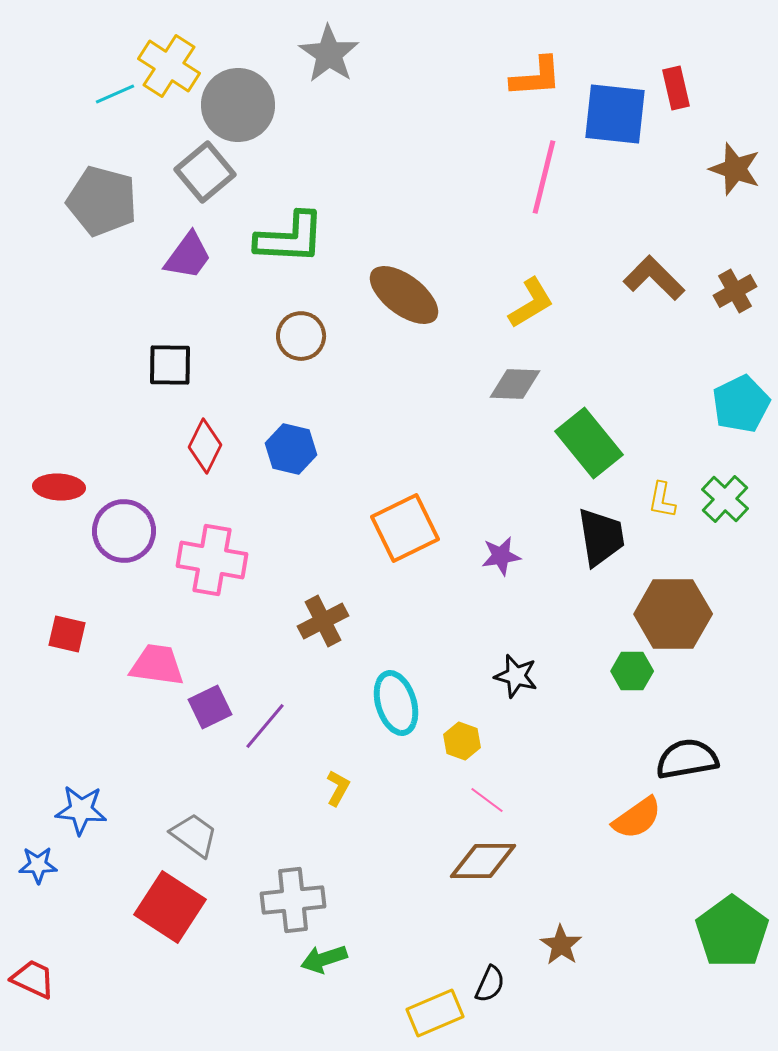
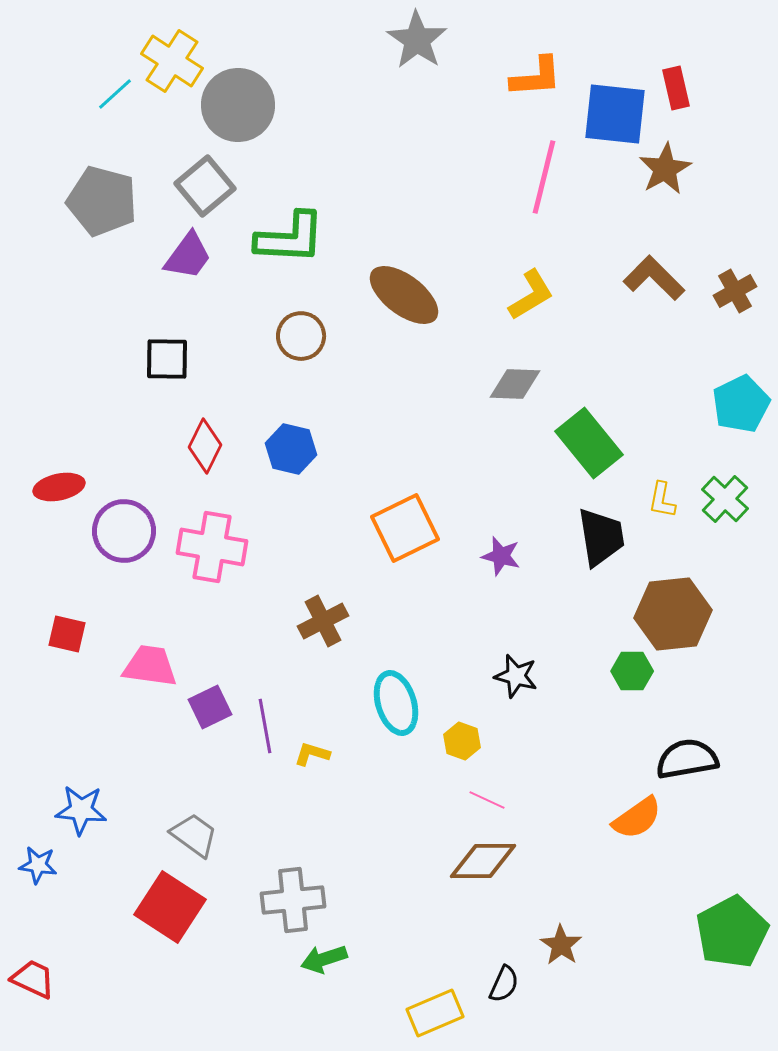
gray star at (329, 54): moved 88 px right, 14 px up
yellow cross at (169, 66): moved 3 px right, 5 px up
cyan line at (115, 94): rotated 18 degrees counterclockwise
brown star at (735, 169): moved 70 px left; rotated 24 degrees clockwise
gray square at (205, 172): moved 14 px down
yellow L-shape at (531, 303): moved 8 px up
black square at (170, 365): moved 3 px left, 6 px up
red ellipse at (59, 487): rotated 15 degrees counterclockwise
purple star at (501, 556): rotated 24 degrees clockwise
pink cross at (212, 560): moved 13 px up
brown hexagon at (673, 614): rotated 6 degrees counterclockwise
pink trapezoid at (157, 665): moved 7 px left, 1 px down
purple line at (265, 726): rotated 50 degrees counterclockwise
yellow L-shape at (338, 788): moved 26 px left, 34 px up; rotated 102 degrees counterclockwise
pink line at (487, 800): rotated 12 degrees counterclockwise
blue star at (38, 865): rotated 9 degrees clockwise
green pentagon at (732, 932): rotated 8 degrees clockwise
black semicircle at (490, 984): moved 14 px right
